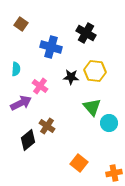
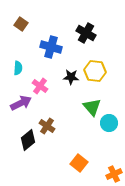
cyan semicircle: moved 2 px right, 1 px up
orange cross: moved 1 px down; rotated 14 degrees counterclockwise
